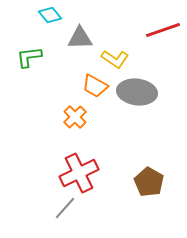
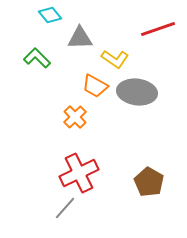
red line: moved 5 px left, 1 px up
green L-shape: moved 8 px right, 1 px down; rotated 52 degrees clockwise
